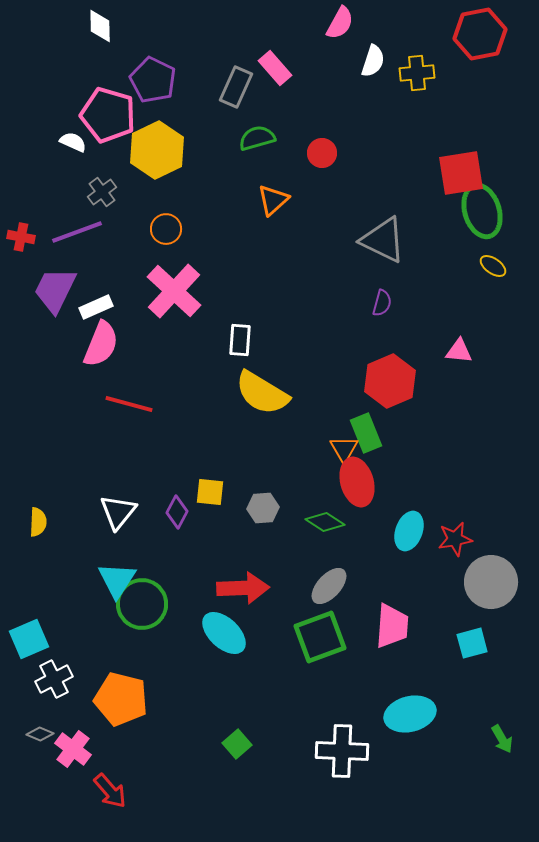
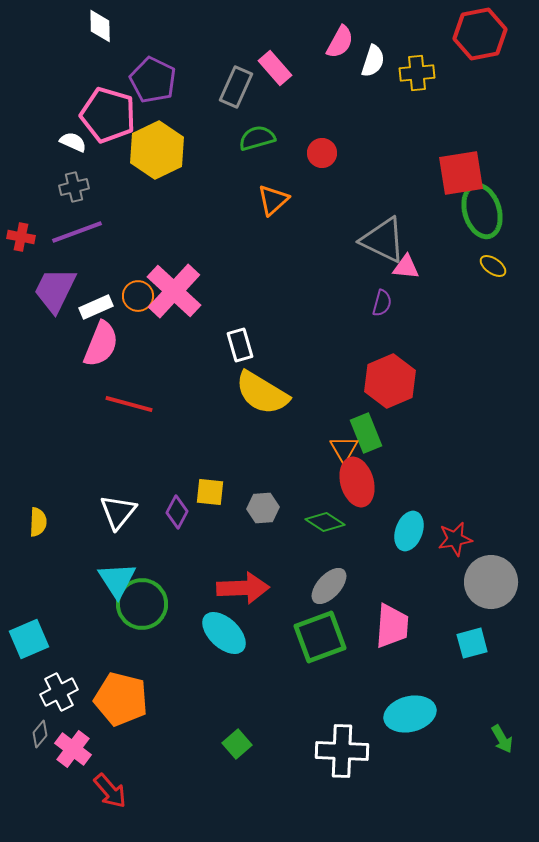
pink semicircle at (340, 23): moved 19 px down
gray cross at (102, 192): moved 28 px left, 5 px up; rotated 24 degrees clockwise
orange circle at (166, 229): moved 28 px left, 67 px down
white rectangle at (240, 340): moved 5 px down; rotated 20 degrees counterclockwise
pink triangle at (459, 351): moved 53 px left, 84 px up
cyan triangle at (117, 580): rotated 6 degrees counterclockwise
white cross at (54, 679): moved 5 px right, 13 px down
gray diamond at (40, 734): rotated 72 degrees counterclockwise
